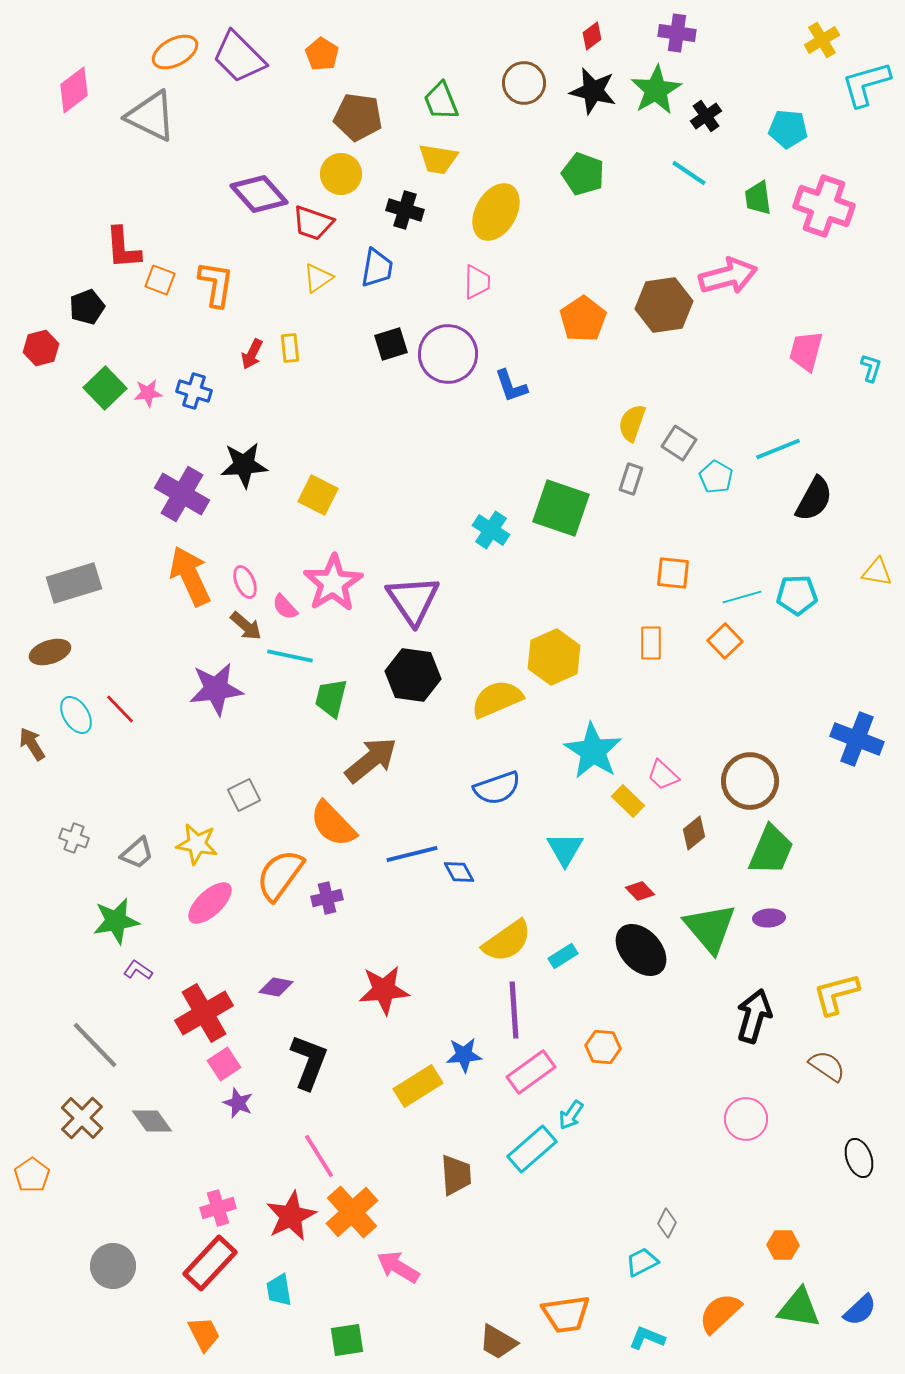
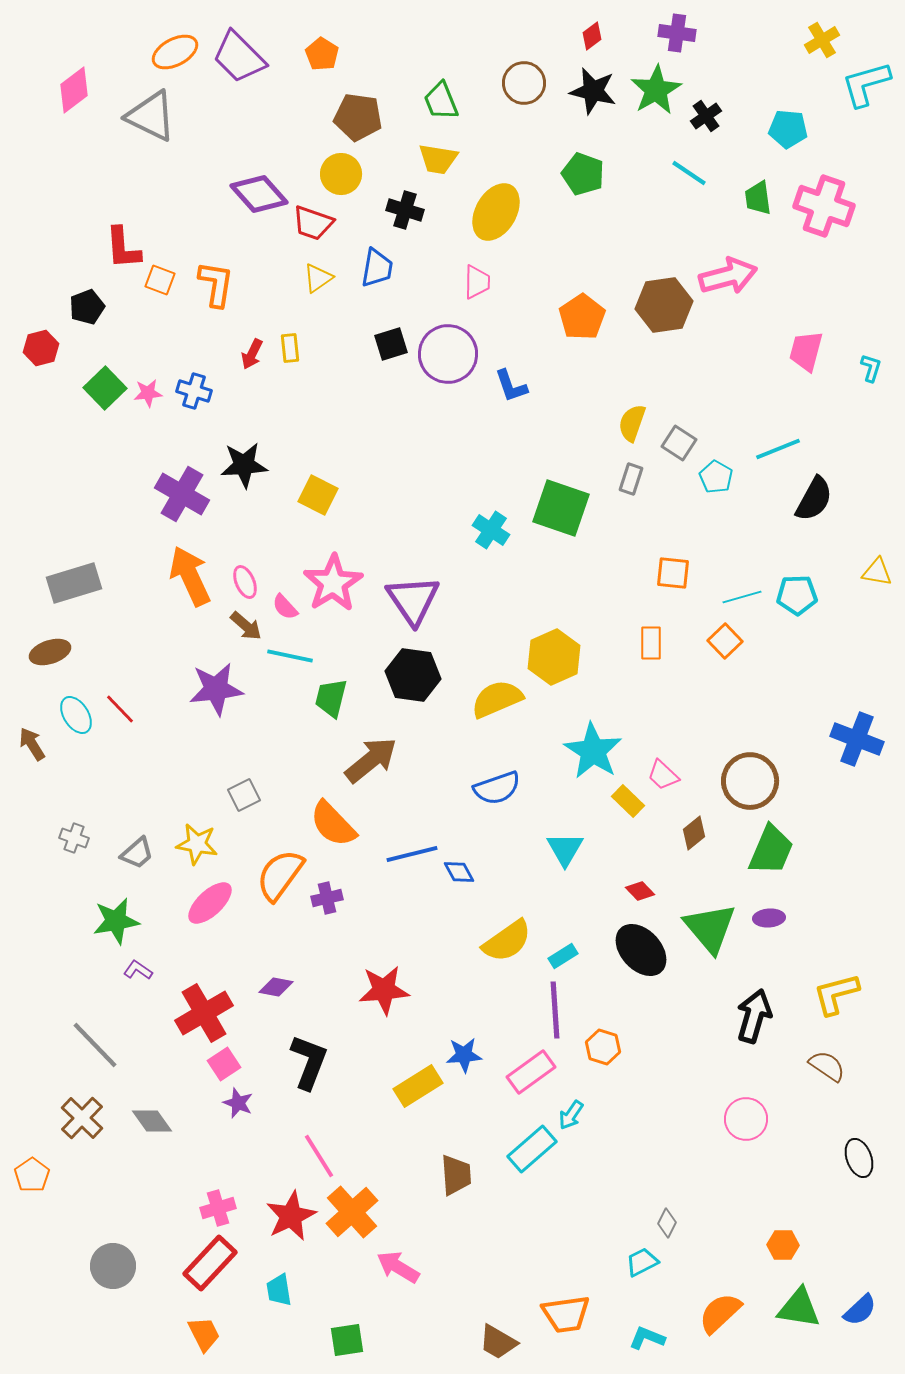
orange pentagon at (583, 319): moved 1 px left, 2 px up
purple line at (514, 1010): moved 41 px right
orange hexagon at (603, 1047): rotated 12 degrees clockwise
